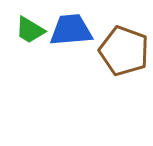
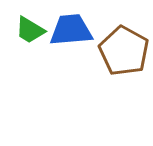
brown pentagon: rotated 9 degrees clockwise
